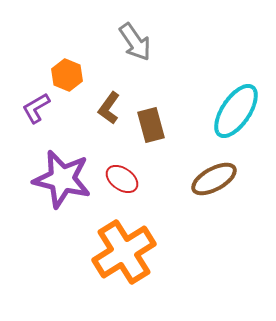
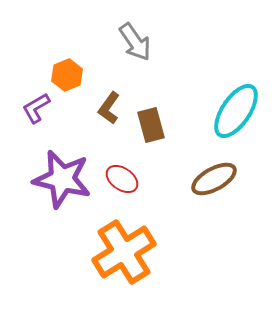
orange hexagon: rotated 16 degrees clockwise
